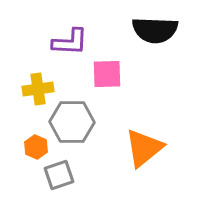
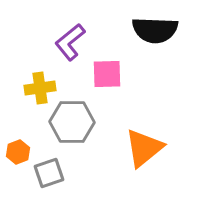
purple L-shape: rotated 138 degrees clockwise
yellow cross: moved 2 px right, 1 px up
orange hexagon: moved 18 px left, 5 px down; rotated 15 degrees clockwise
gray square: moved 10 px left, 2 px up
